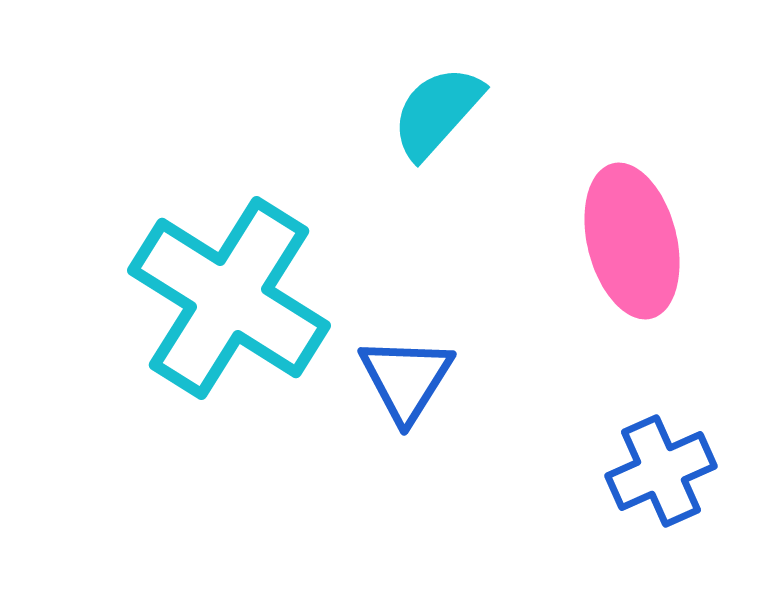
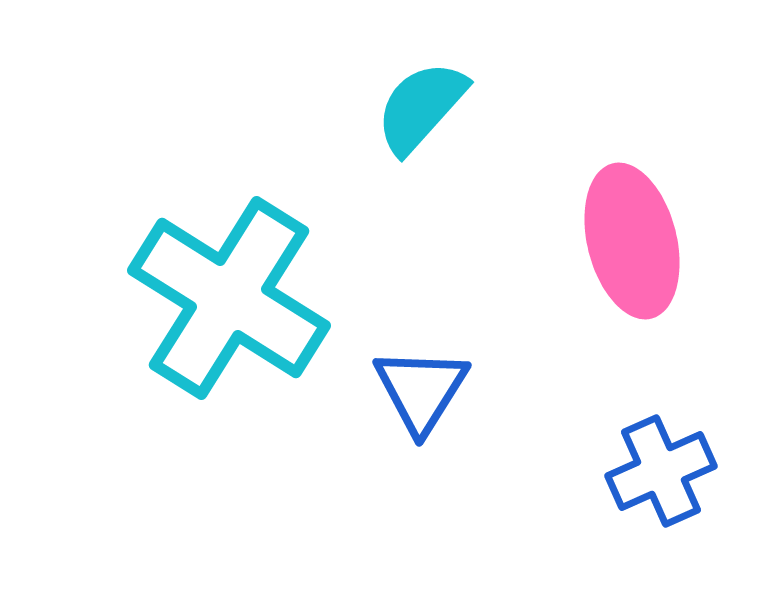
cyan semicircle: moved 16 px left, 5 px up
blue triangle: moved 15 px right, 11 px down
